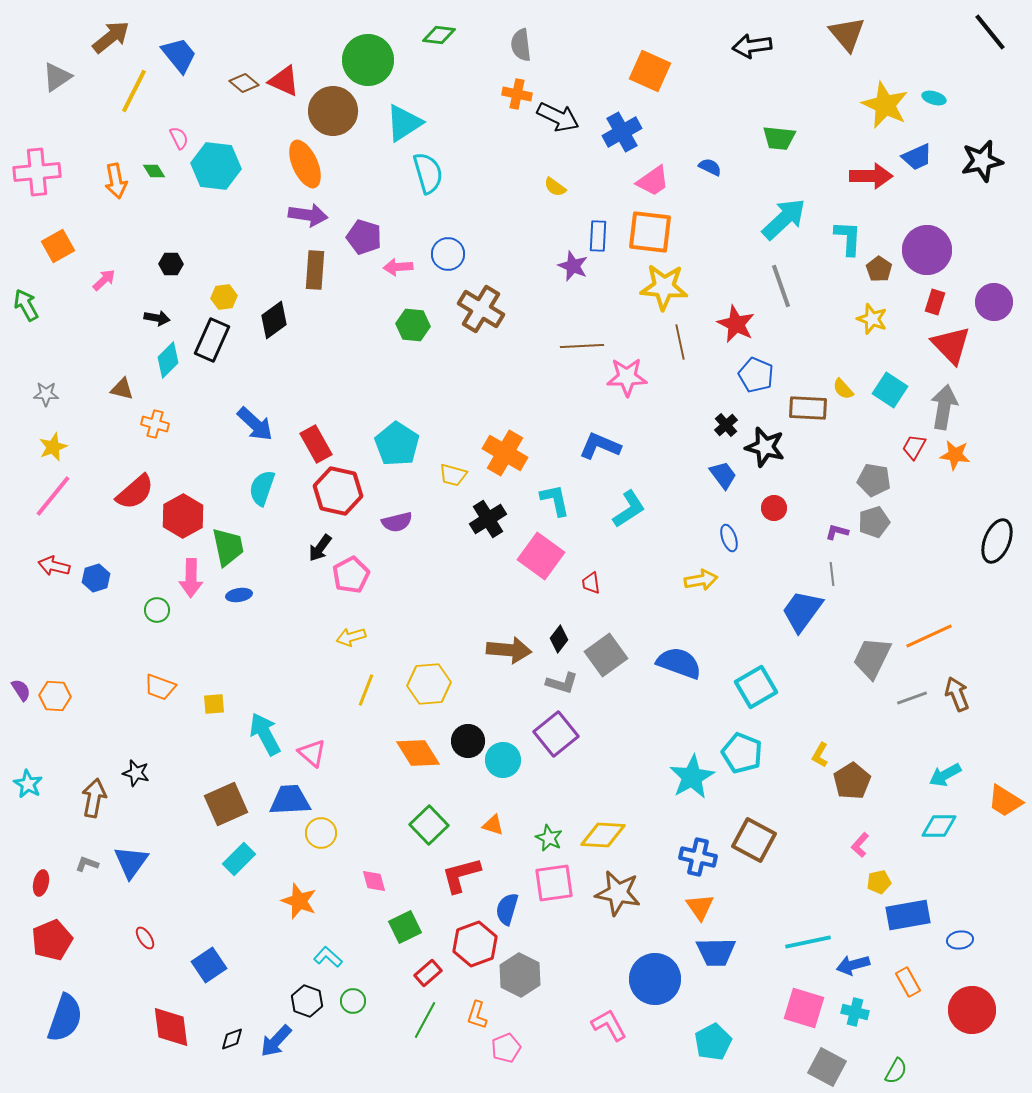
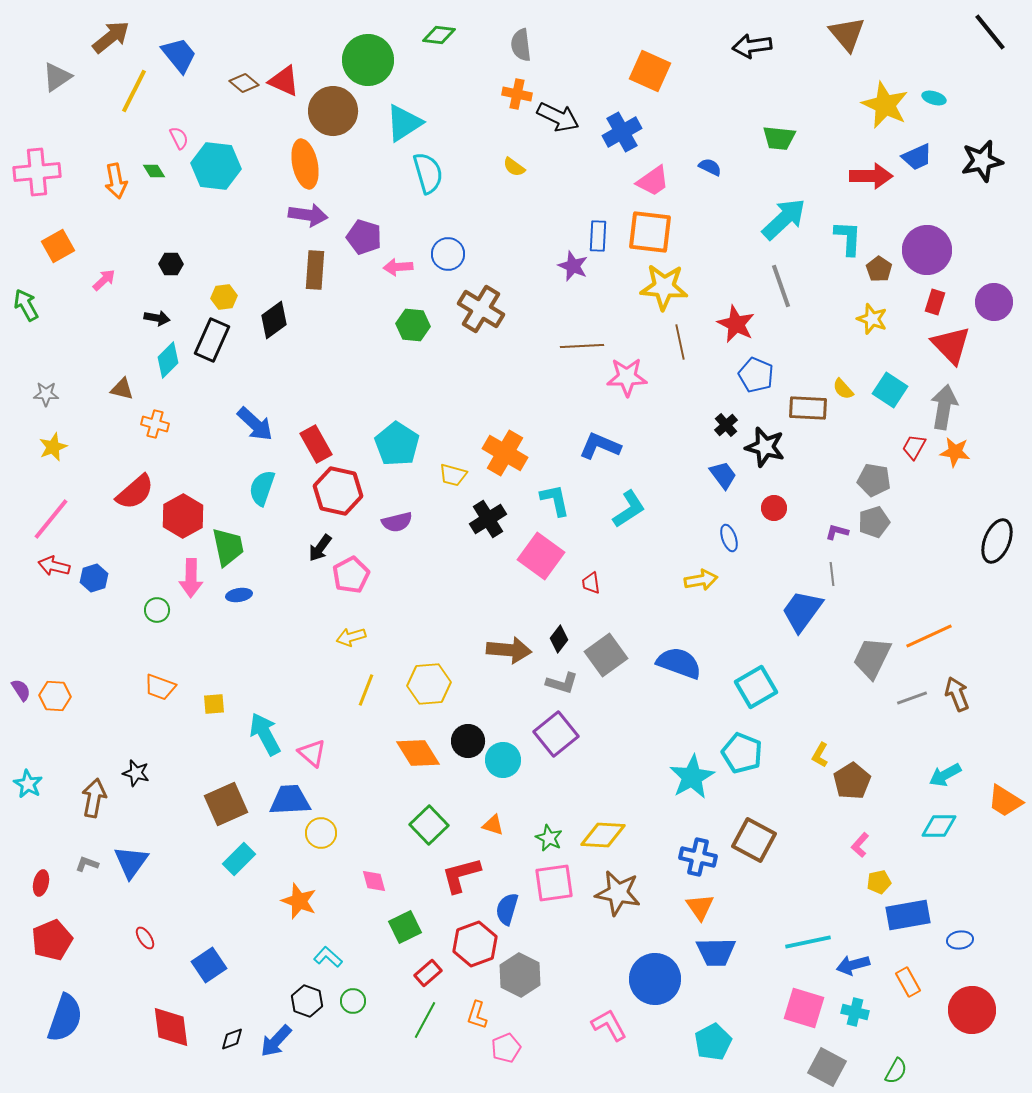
orange ellipse at (305, 164): rotated 12 degrees clockwise
yellow semicircle at (555, 187): moved 41 px left, 20 px up
orange star at (955, 455): moved 3 px up
pink line at (53, 496): moved 2 px left, 23 px down
blue hexagon at (96, 578): moved 2 px left
